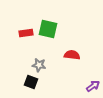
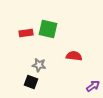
red semicircle: moved 2 px right, 1 px down
